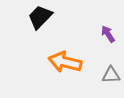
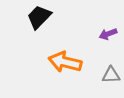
black trapezoid: moved 1 px left
purple arrow: rotated 78 degrees counterclockwise
